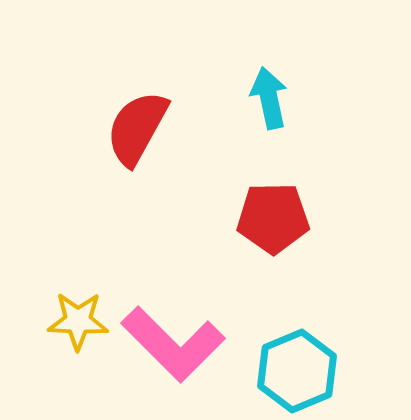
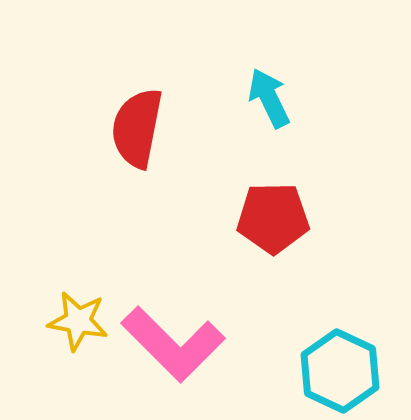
cyan arrow: rotated 14 degrees counterclockwise
red semicircle: rotated 18 degrees counterclockwise
yellow star: rotated 8 degrees clockwise
cyan hexagon: moved 43 px right; rotated 12 degrees counterclockwise
